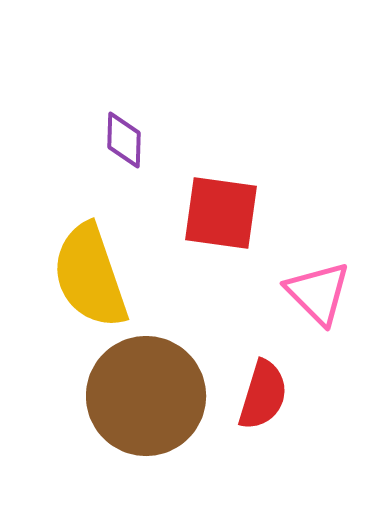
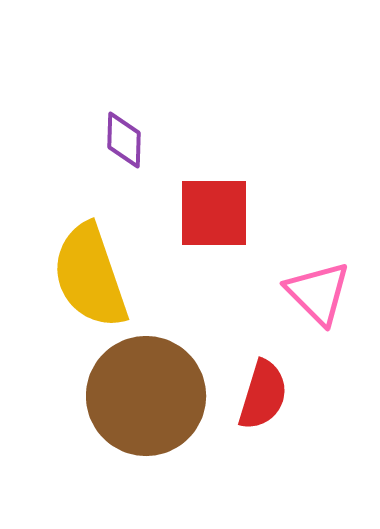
red square: moved 7 px left; rotated 8 degrees counterclockwise
